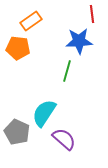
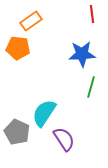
blue star: moved 3 px right, 13 px down
green line: moved 24 px right, 16 px down
purple semicircle: rotated 15 degrees clockwise
